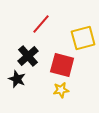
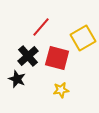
red line: moved 3 px down
yellow square: rotated 15 degrees counterclockwise
red square: moved 5 px left, 7 px up
